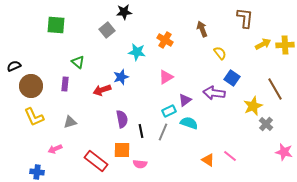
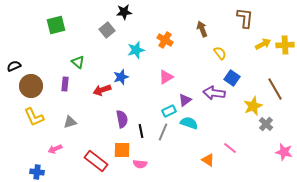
green square: rotated 18 degrees counterclockwise
cyan star: moved 1 px left, 2 px up; rotated 24 degrees counterclockwise
pink line: moved 8 px up
